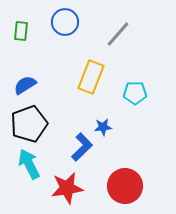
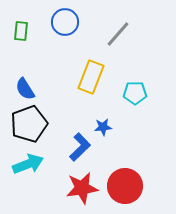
blue semicircle: moved 4 px down; rotated 90 degrees counterclockwise
blue L-shape: moved 2 px left
cyan arrow: moved 1 px left; rotated 96 degrees clockwise
red star: moved 15 px right
